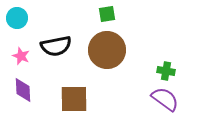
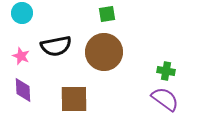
cyan circle: moved 5 px right, 5 px up
brown circle: moved 3 px left, 2 px down
